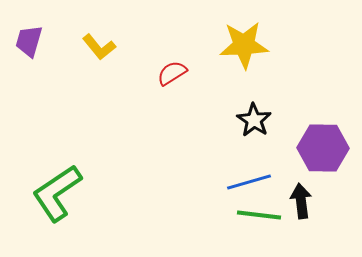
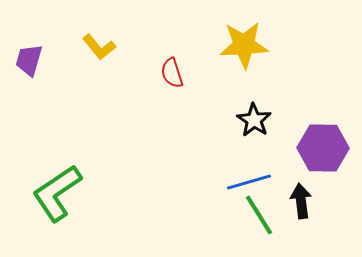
purple trapezoid: moved 19 px down
red semicircle: rotated 76 degrees counterclockwise
green line: rotated 51 degrees clockwise
